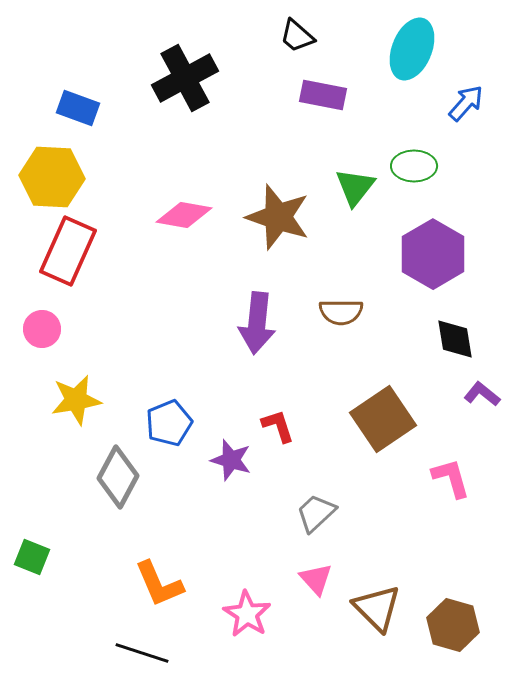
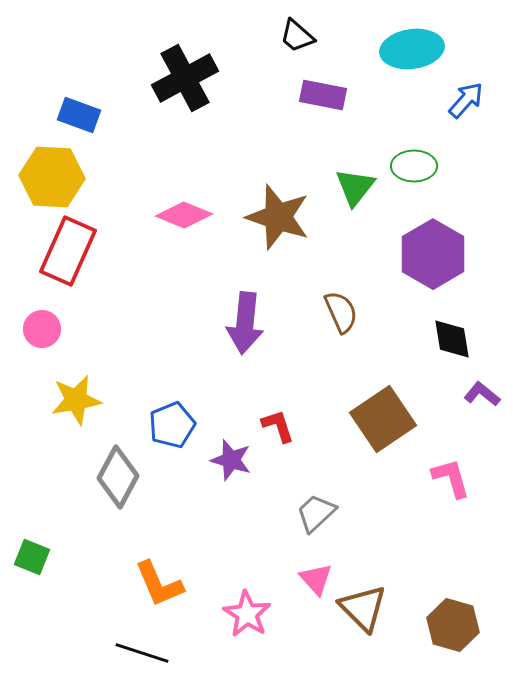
cyan ellipse: rotated 60 degrees clockwise
blue arrow: moved 3 px up
blue rectangle: moved 1 px right, 7 px down
pink diamond: rotated 12 degrees clockwise
brown semicircle: rotated 114 degrees counterclockwise
purple arrow: moved 12 px left
black diamond: moved 3 px left
blue pentagon: moved 3 px right, 2 px down
brown triangle: moved 14 px left
